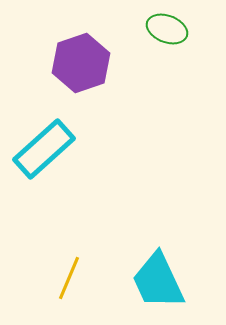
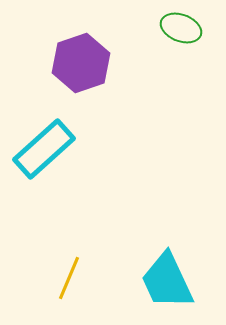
green ellipse: moved 14 px right, 1 px up
cyan trapezoid: moved 9 px right
